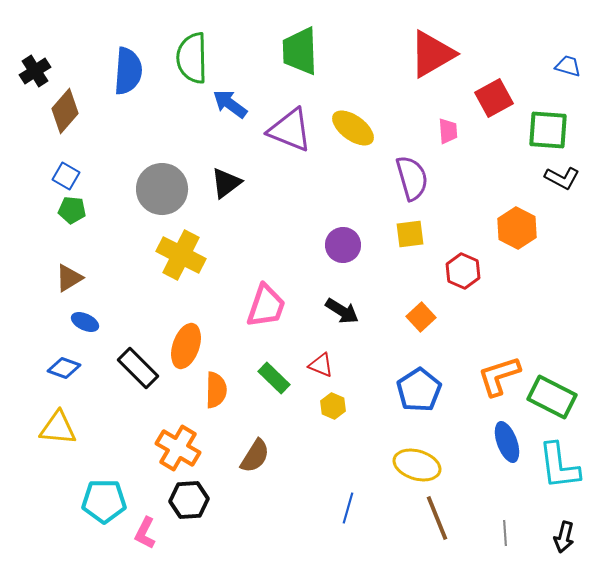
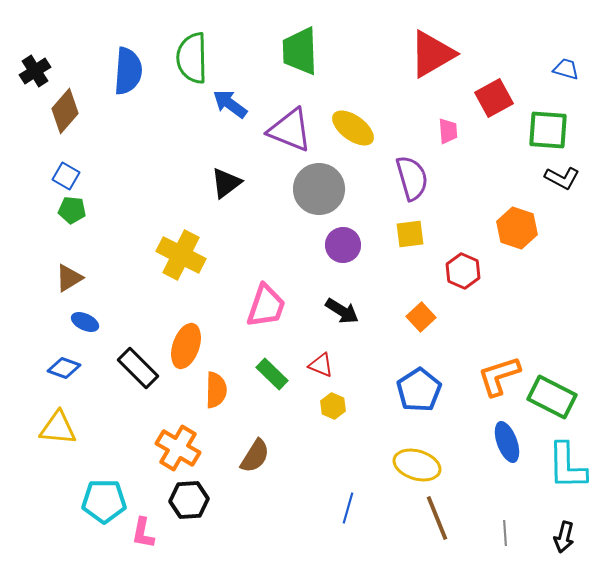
blue trapezoid at (568, 66): moved 2 px left, 3 px down
gray circle at (162, 189): moved 157 px right
orange hexagon at (517, 228): rotated 9 degrees counterclockwise
green rectangle at (274, 378): moved 2 px left, 4 px up
cyan L-shape at (559, 466): moved 8 px right; rotated 6 degrees clockwise
pink L-shape at (145, 533): moved 2 px left; rotated 16 degrees counterclockwise
